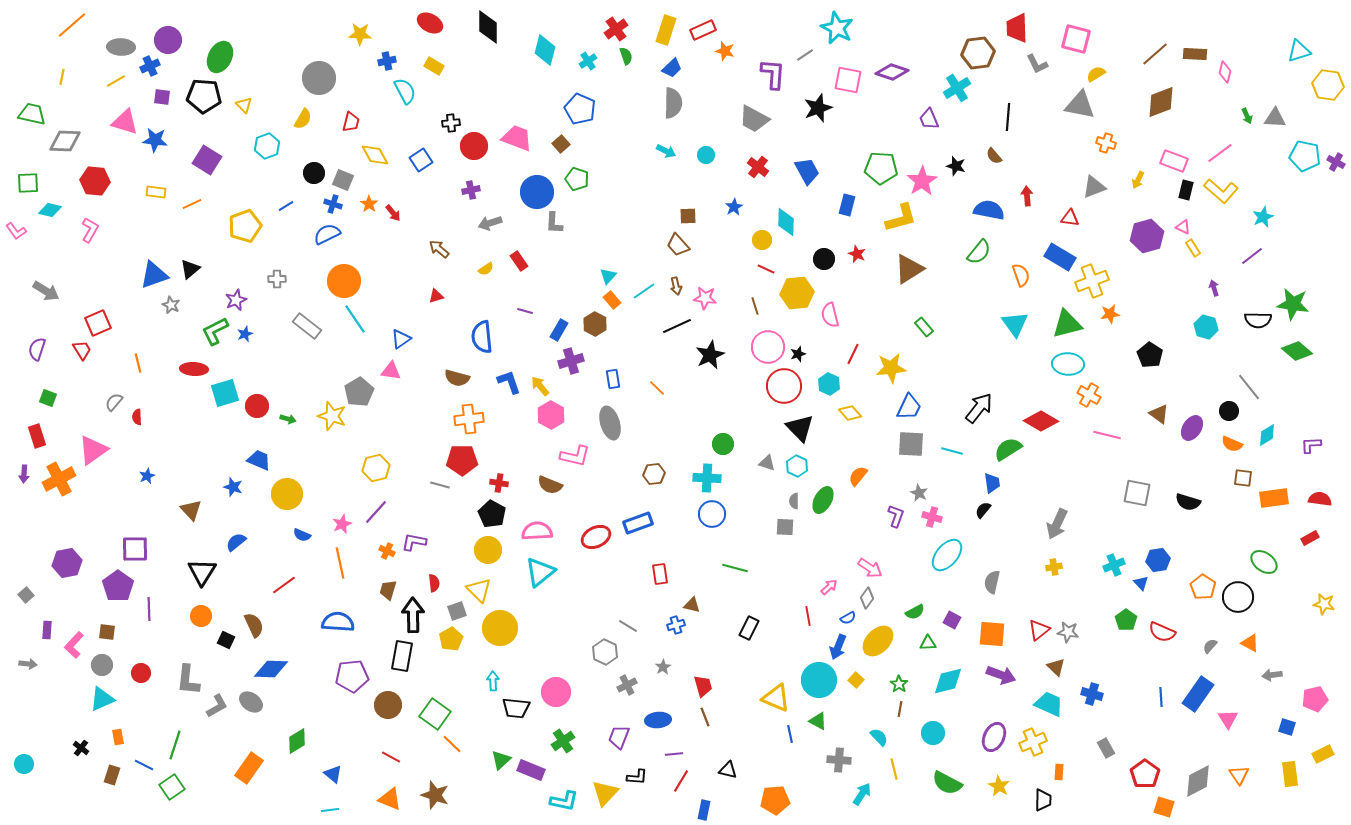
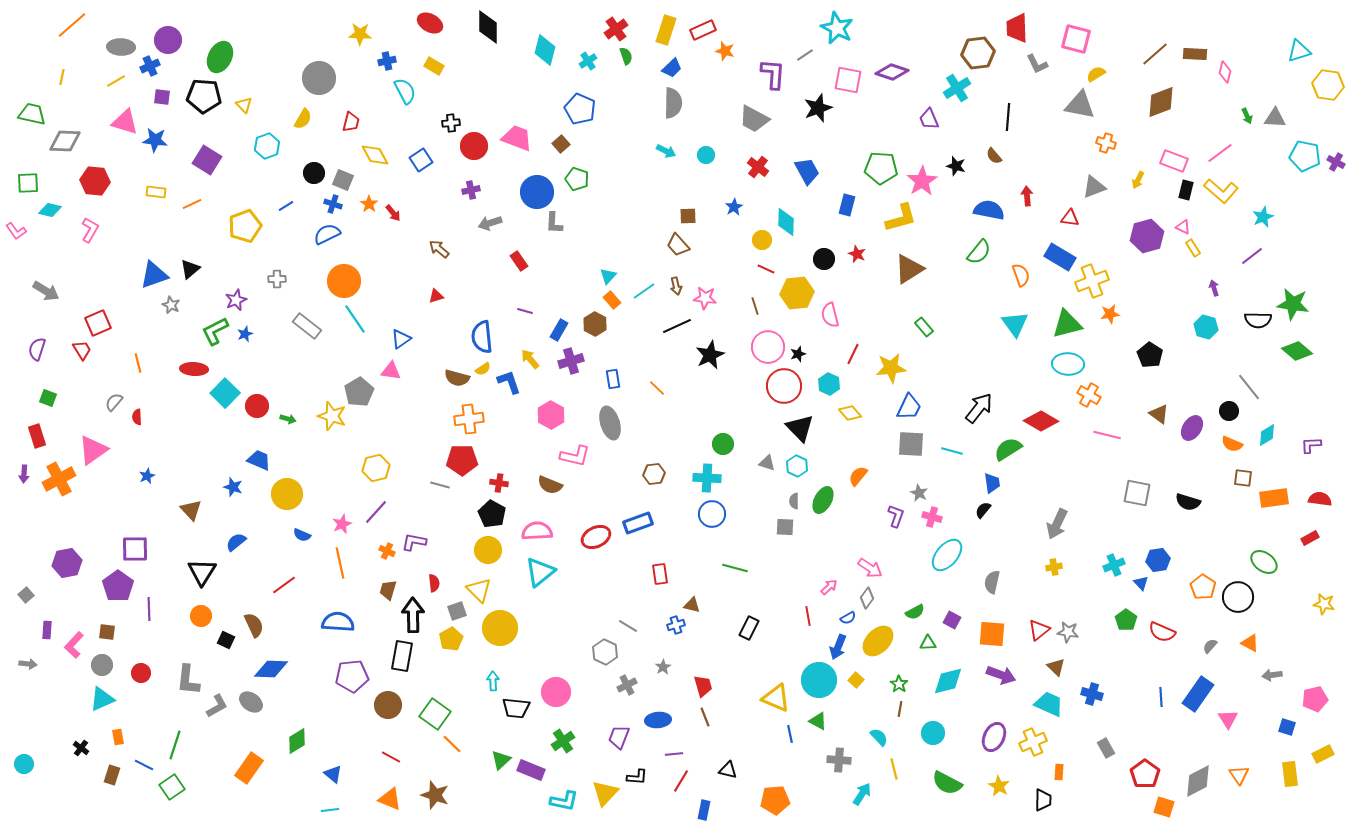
yellow semicircle at (486, 269): moved 3 px left, 100 px down
yellow arrow at (540, 386): moved 10 px left, 27 px up
cyan square at (225, 393): rotated 28 degrees counterclockwise
